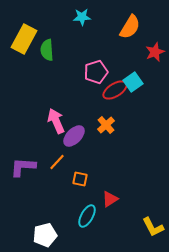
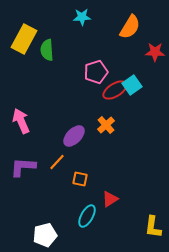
red star: rotated 24 degrees clockwise
cyan square: moved 1 px left, 3 px down
pink arrow: moved 35 px left
yellow L-shape: rotated 35 degrees clockwise
